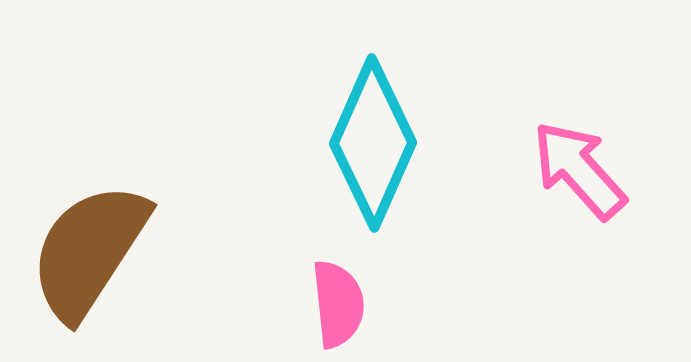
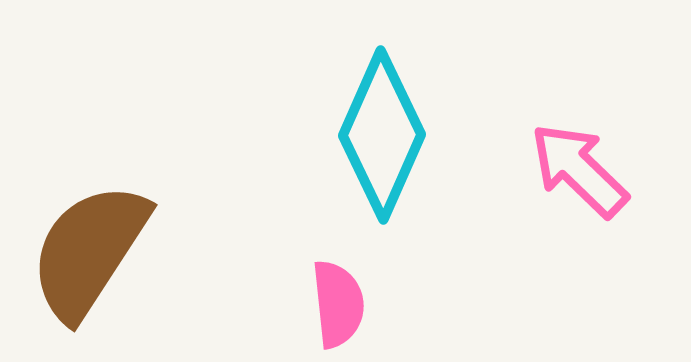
cyan diamond: moved 9 px right, 8 px up
pink arrow: rotated 4 degrees counterclockwise
